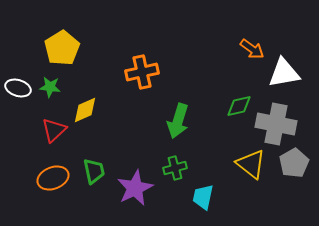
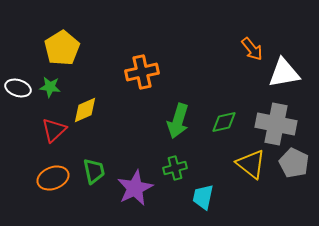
orange arrow: rotated 15 degrees clockwise
green diamond: moved 15 px left, 16 px down
gray pentagon: rotated 16 degrees counterclockwise
